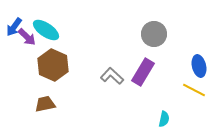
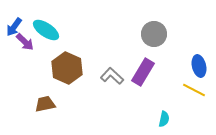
purple arrow: moved 2 px left, 5 px down
brown hexagon: moved 14 px right, 3 px down
